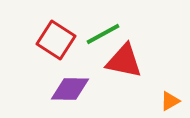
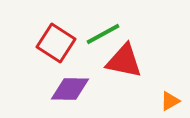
red square: moved 3 px down
